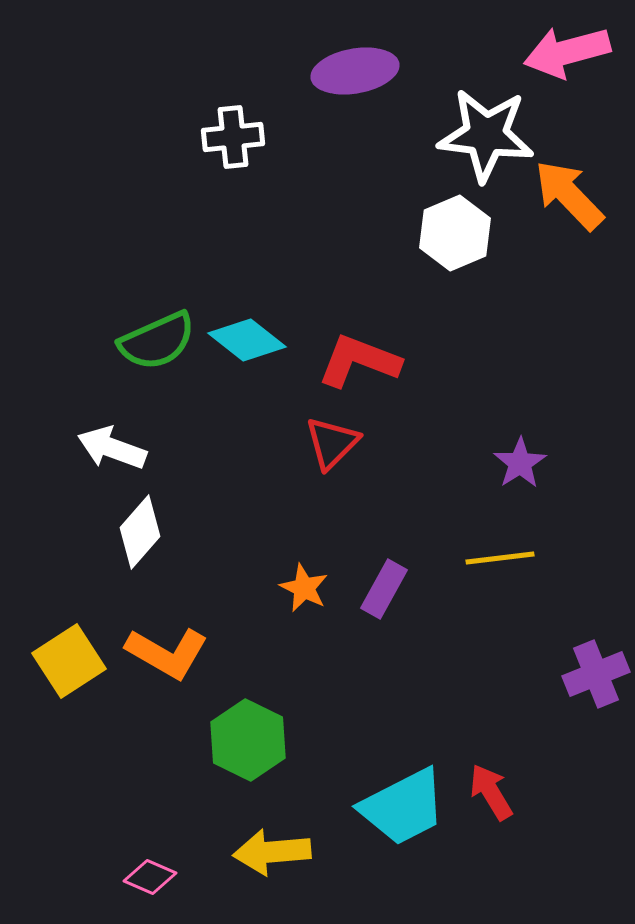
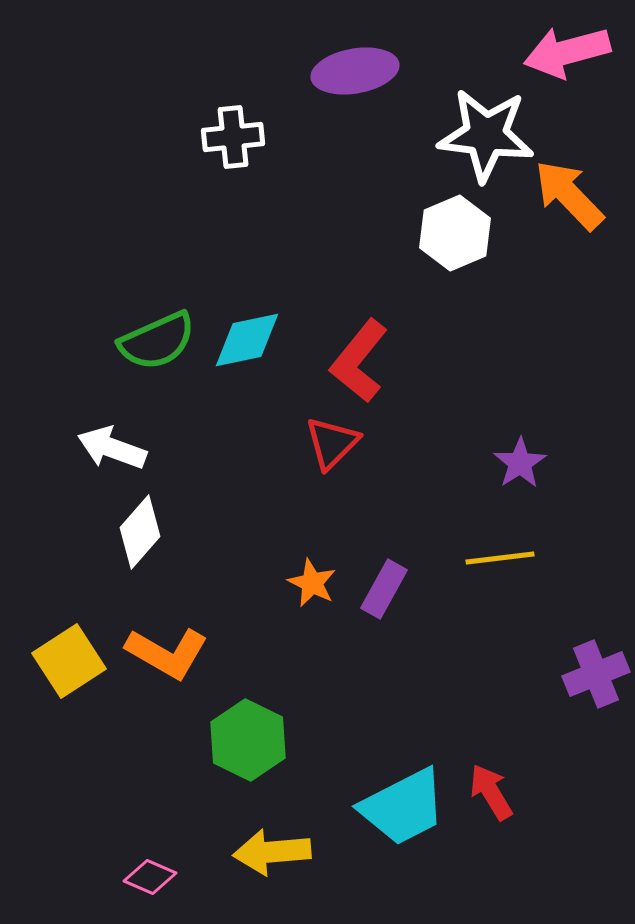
cyan diamond: rotated 50 degrees counterclockwise
red L-shape: rotated 72 degrees counterclockwise
orange star: moved 8 px right, 5 px up
